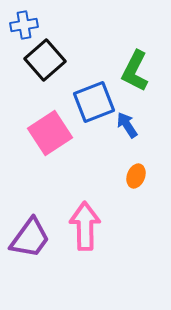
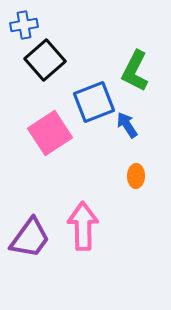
orange ellipse: rotated 20 degrees counterclockwise
pink arrow: moved 2 px left
